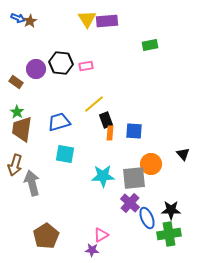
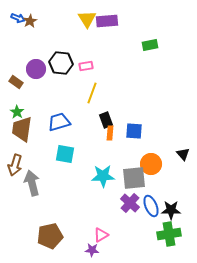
yellow line: moved 2 px left, 11 px up; rotated 30 degrees counterclockwise
blue ellipse: moved 4 px right, 12 px up
brown pentagon: moved 4 px right; rotated 20 degrees clockwise
